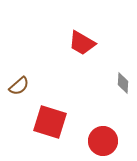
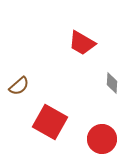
gray diamond: moved 11 px left
red square: rotated 12 degrees clockwise
red circle: moved 1 px left, 2 px up
